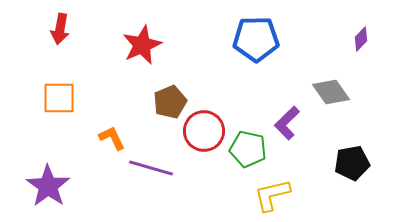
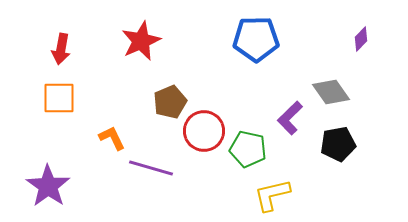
red arrow: moved 1 px right, 20 px down
red star: moved 1 px left, 4 px up
purple L-shape: moved 3 px right, 5 px up
black pentagon: moved 14 px left, 19 px up
